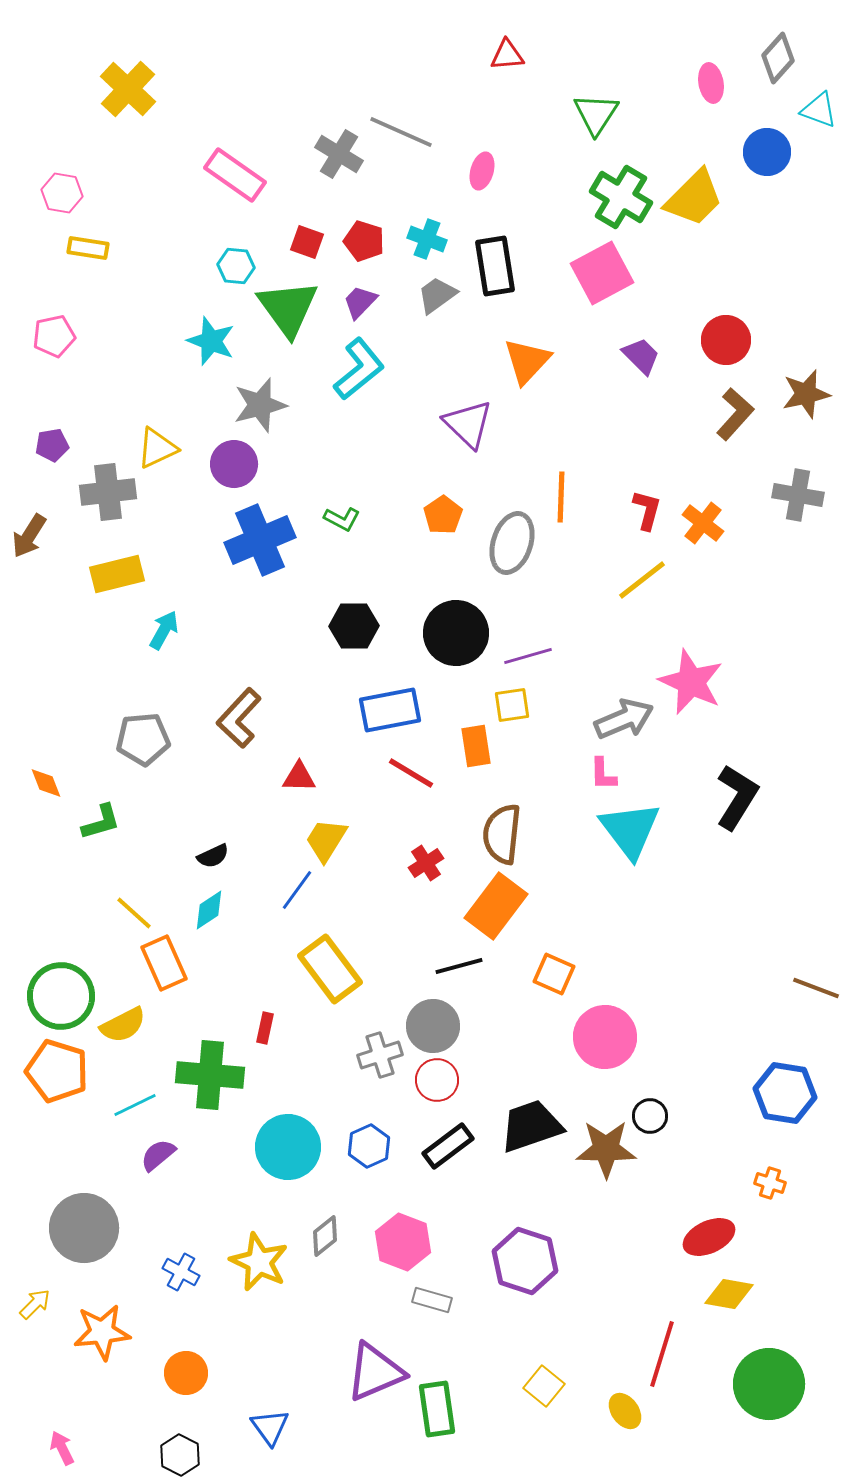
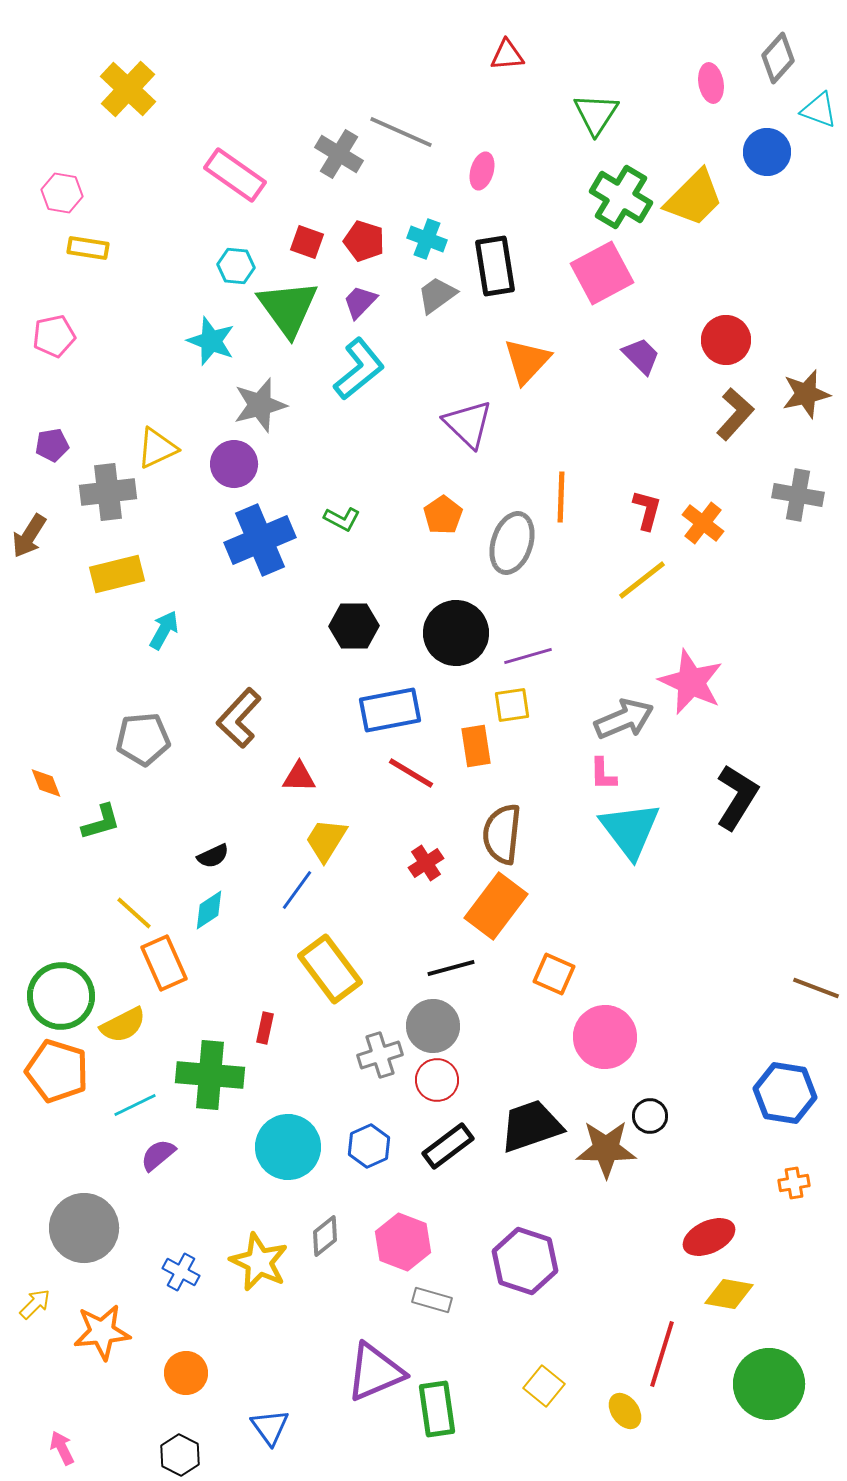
black line at (459, 966): moved 8 px left, 2 px down
orange cross at (770, 1183): moved 24 px right; rotated 28 degrees counterclockwise
